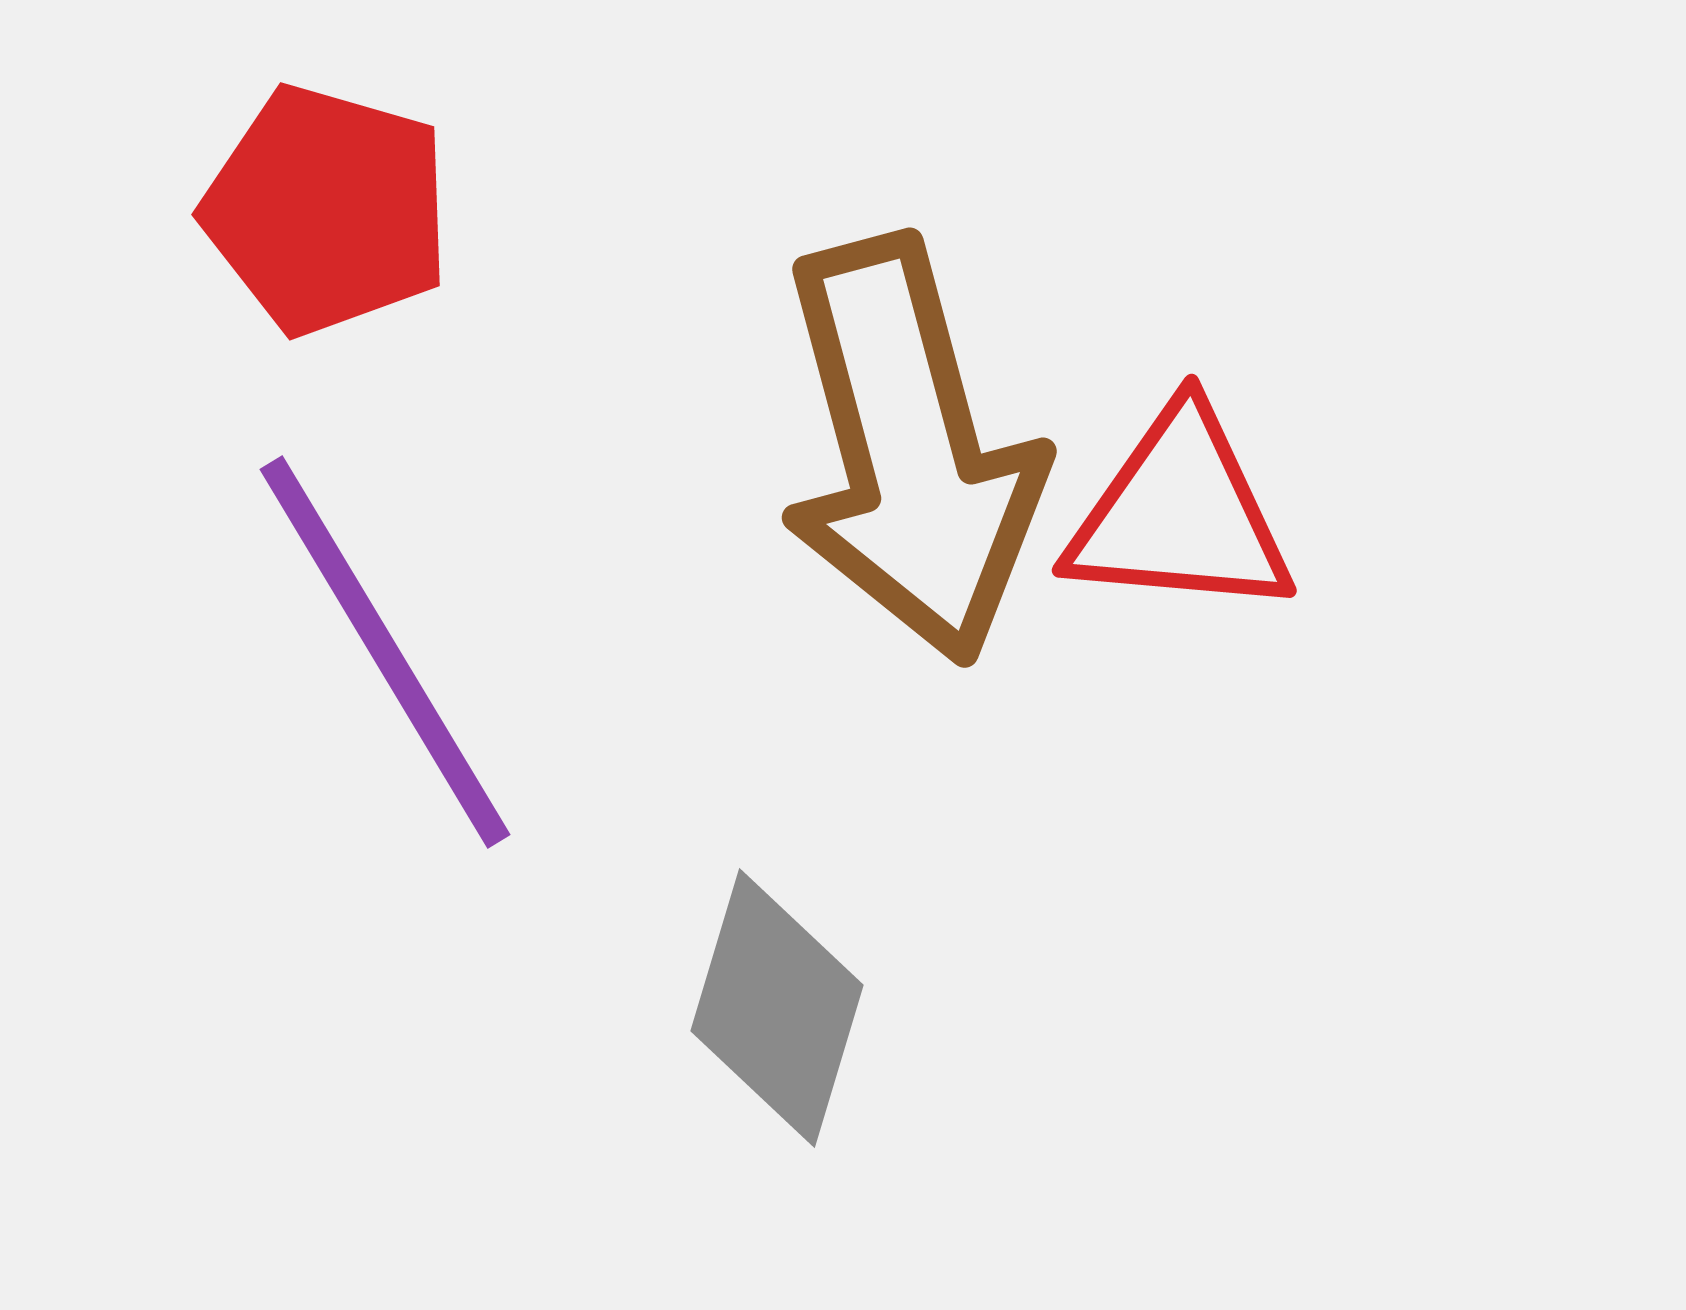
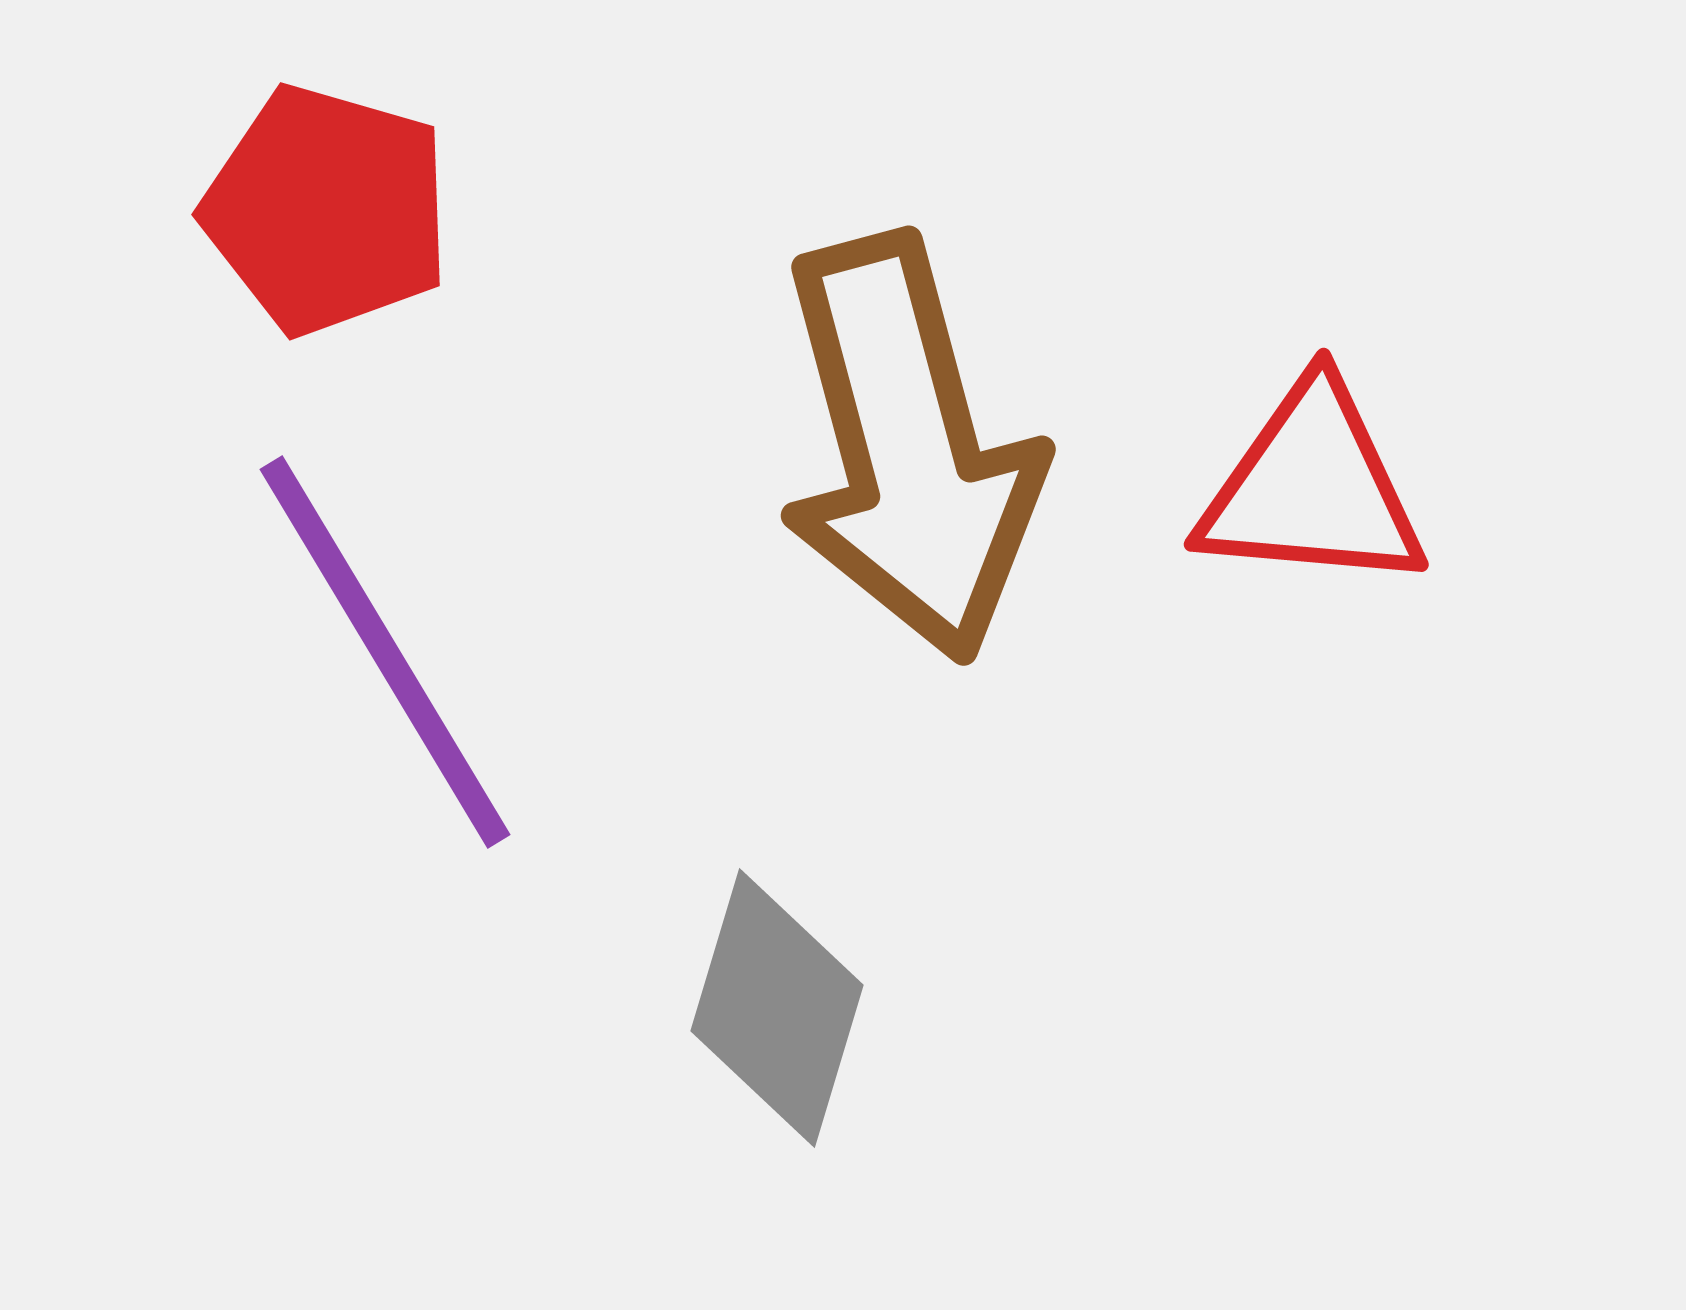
brown arrow: moved 1 px left, 2 px up
red triangle: moved 132 px right, 26 px up
